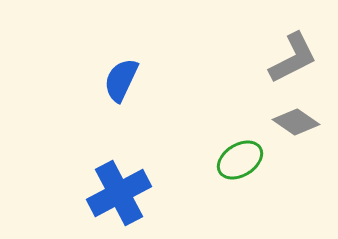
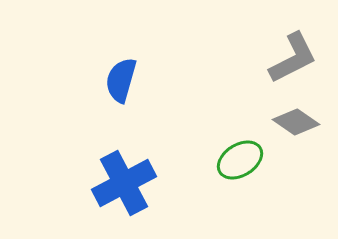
blue semicircle: rotated 9 degrees counterclockwise
blue cross: moved 5 px right, 10 px up
